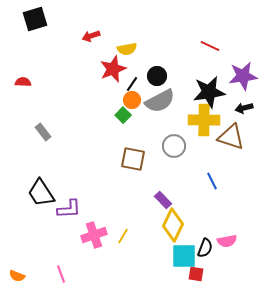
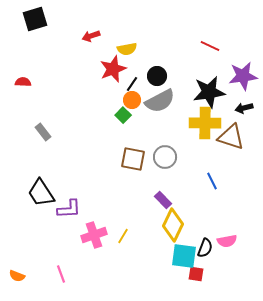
yellow cross: moved 1 px right, 3 px down
gray circle: moved 9 px left, 11 px down
cyan square: rotated 8 degrees clockwise
